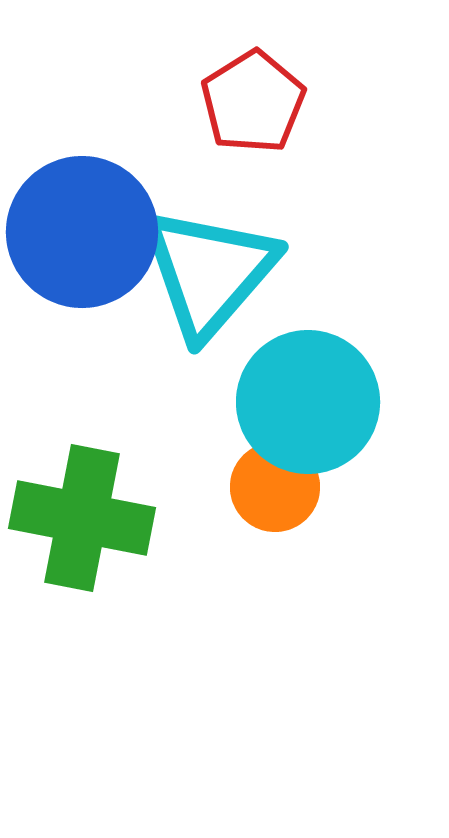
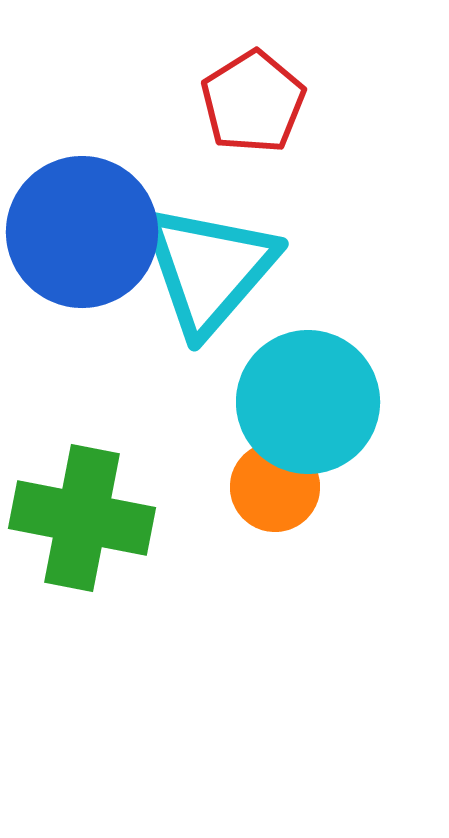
cyan triangle: moved 3 px up
